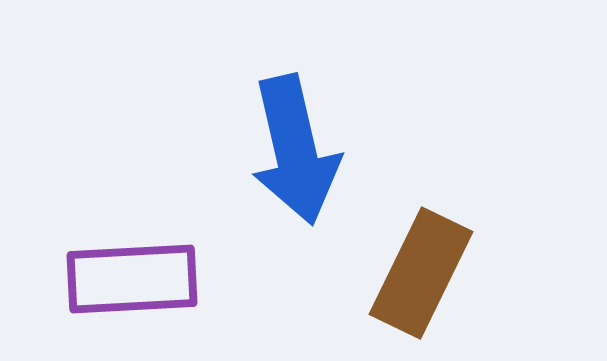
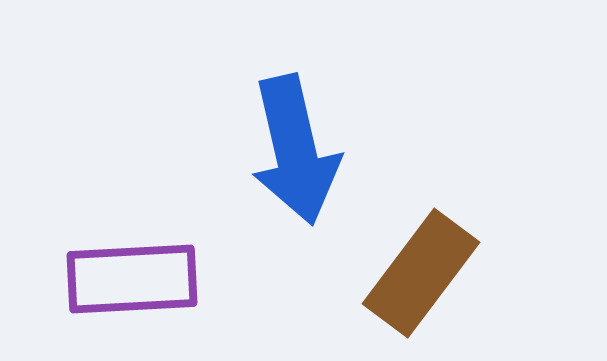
brown rectangle: rotated 11 degrees clockwise
